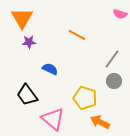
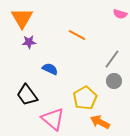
yellow pentagon: rotated 25 degrees clockwise
